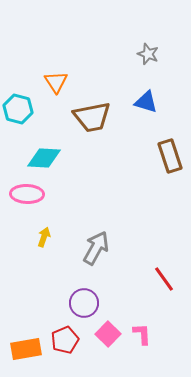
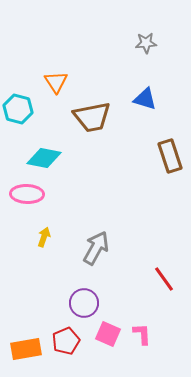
gray star: moved 2 px left, 11 px up; rotated 25 degrees counterclockwise
blue triangle: moved 1 px left, 3 px up
cyan diamond: rotated 8 degrees clockwise
pink square: rotated 20 degrees counterclockwise
red pentagon: moved 1 px right, 1 px down
